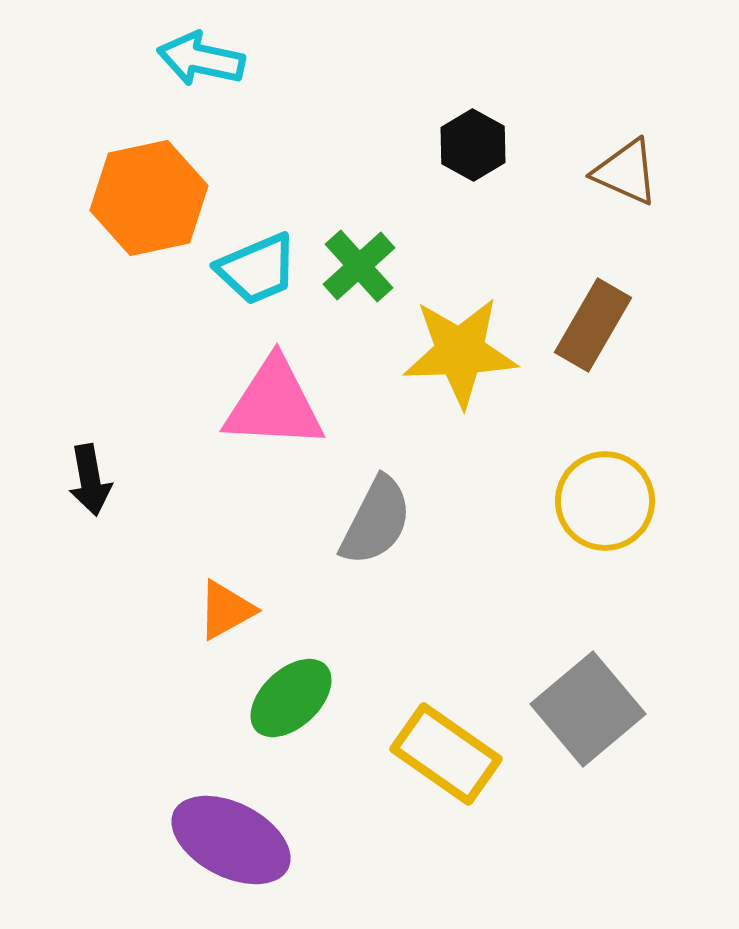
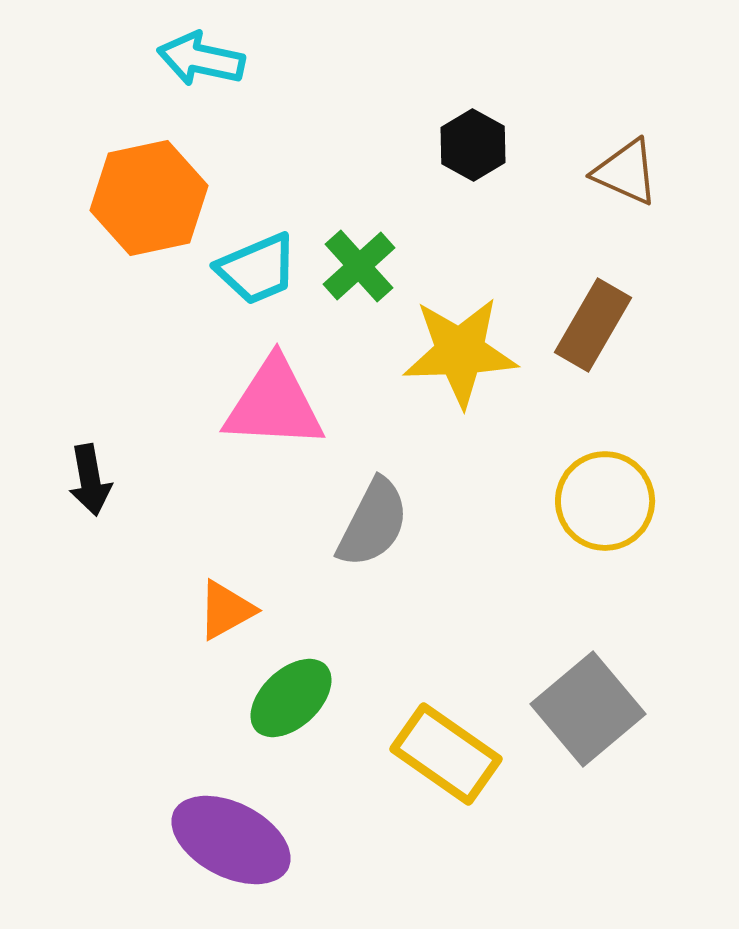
gray semicircle: moved 3 px left, 2 px down
